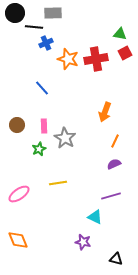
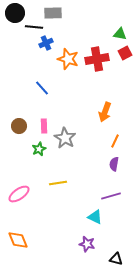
red cross: moved 1 px right
brown circle: moved 2 px right, 1 px down
purple semicircle: rotated 56 degrees counterclockwise
purple star: moved 4 px right, 2 px down
